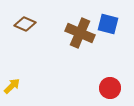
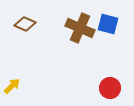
brown cross: moved 5 px up
